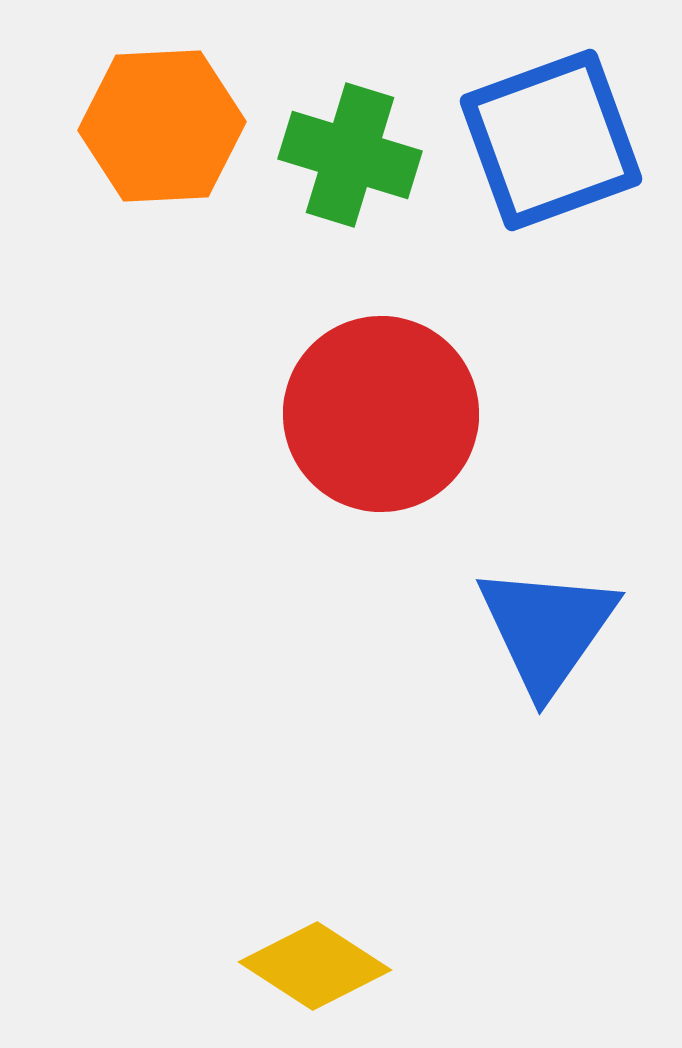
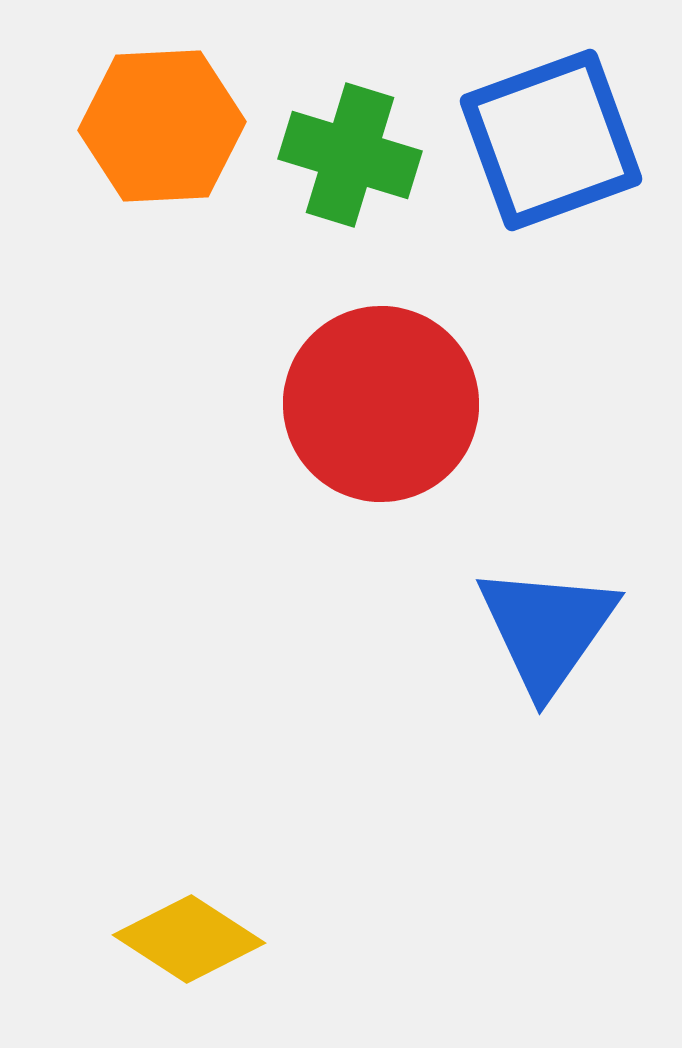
red circle: moved 10 px up
yellow diamond: moved 126 px left, 27 px up
